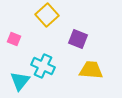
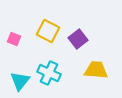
yellow square: moved 1 px right, 16 px down; rotated 20 degrees counterclockwise
purple square: rotated 30 degrees clockwise
cyan cross: moved 6 px right, 7 px down
yellow trapezoid: moved 5 px right
